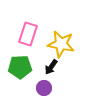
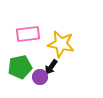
pink rectangle: rotated 65 degrees clockwise
green pentagon: rotated 10 degrees counterclockwise
purple circle: moved 4 px left, 11 px up
